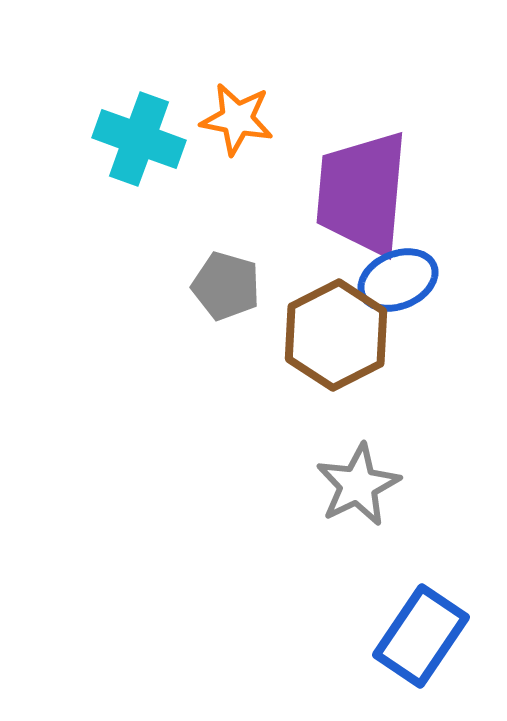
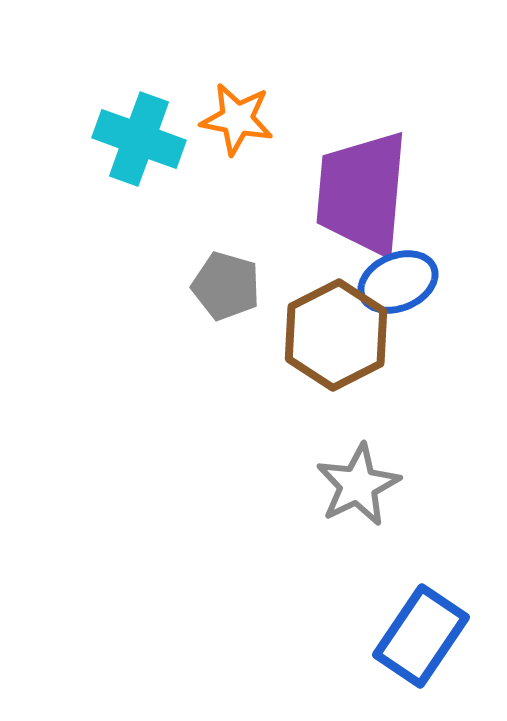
blue ellipse: moved 2 px down
